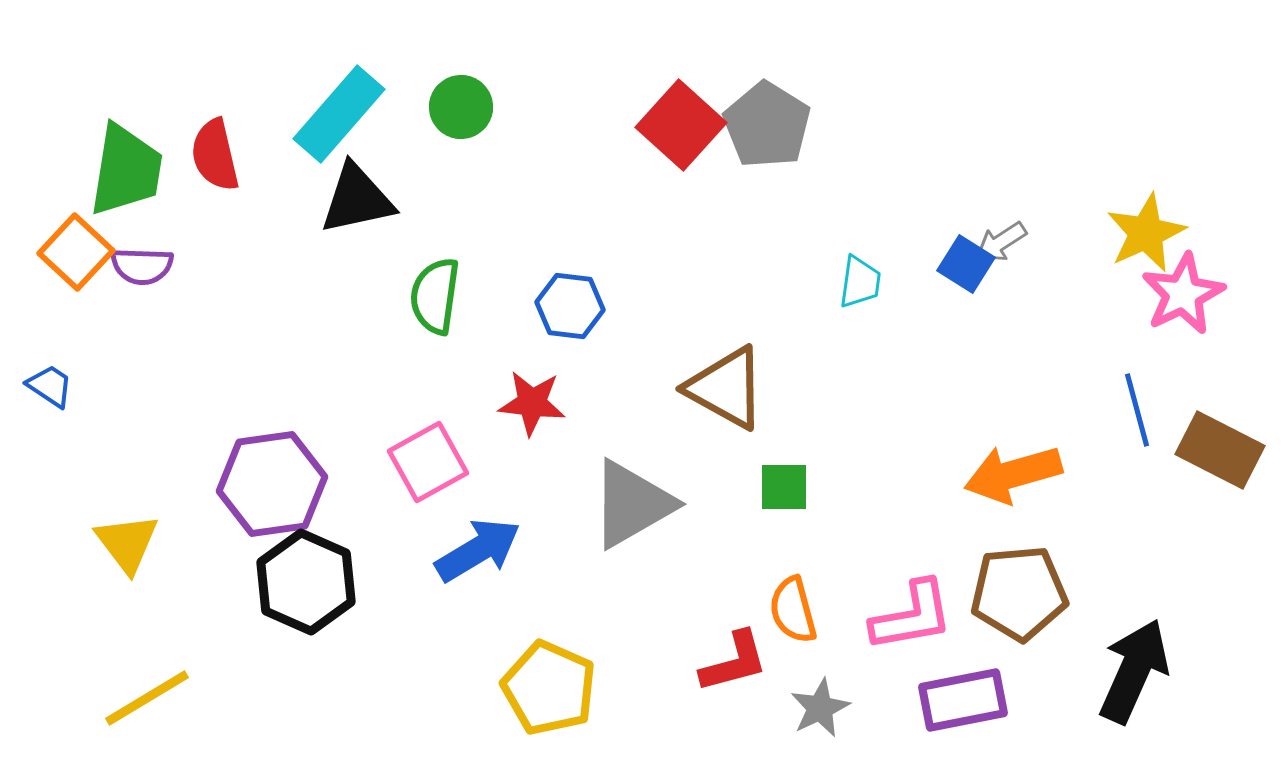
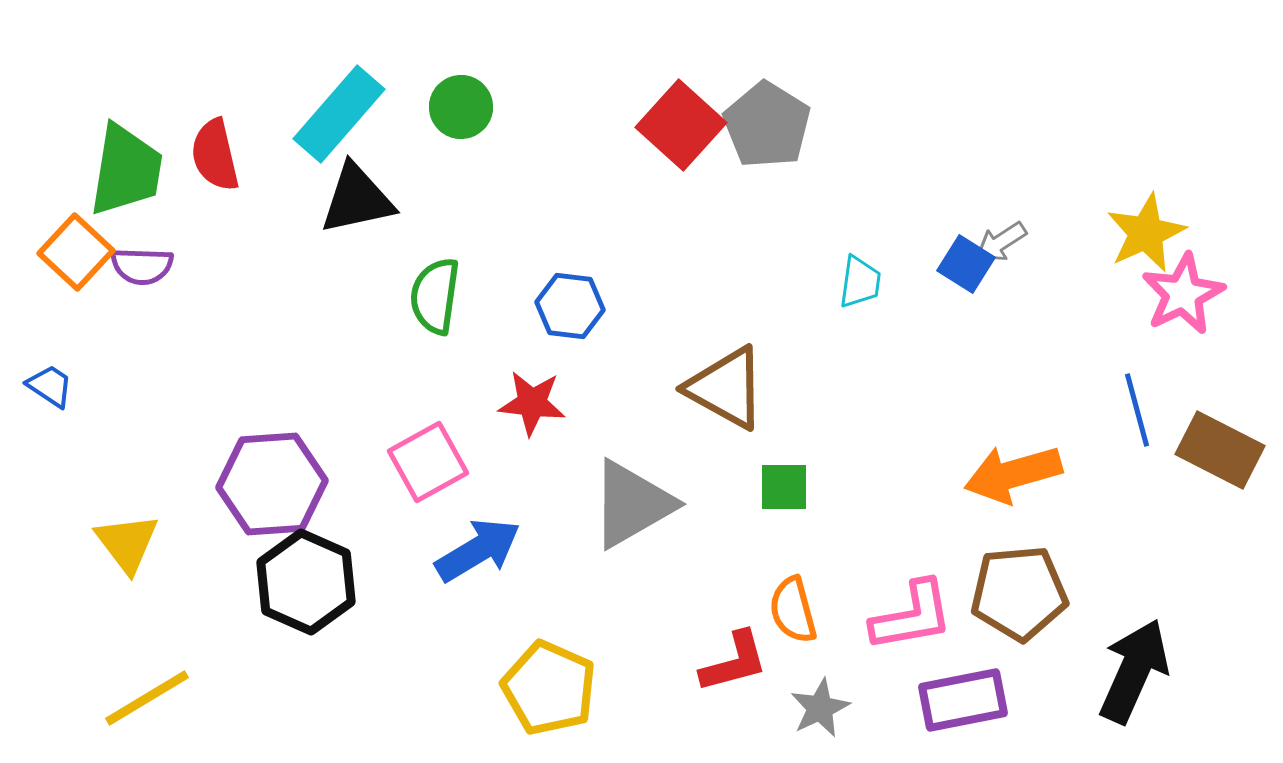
purple hexagon: rotated 4 degrees clockwise
